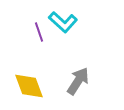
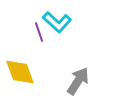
cyan L-shape: moved 6 px left
yellow diamond: moved 9 px left, 14 px up
